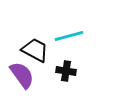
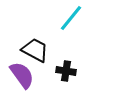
cyan line: moved 2 px right, 18 px up; rotated 36 degrees counterclockwise
